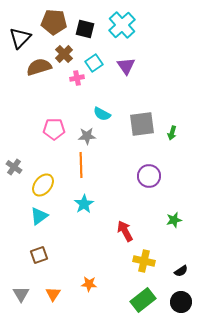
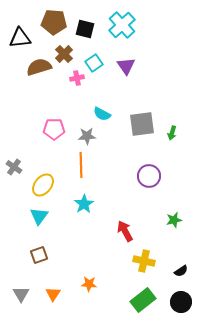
black triangle: rotated 40 degrees clockwise
cyan triangle: rotated 18 degrees counterclockwise
